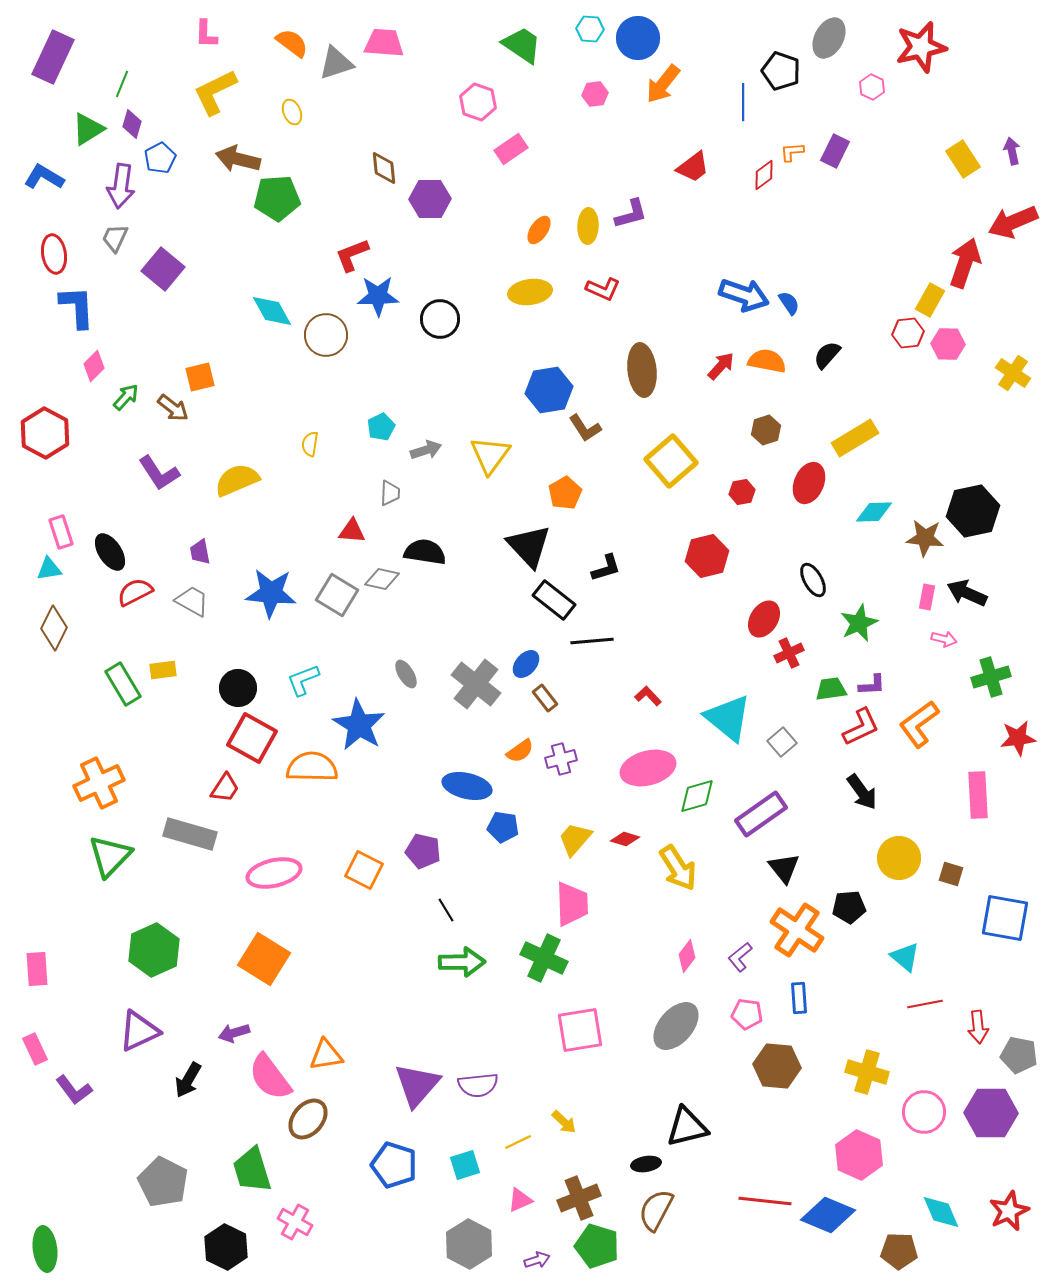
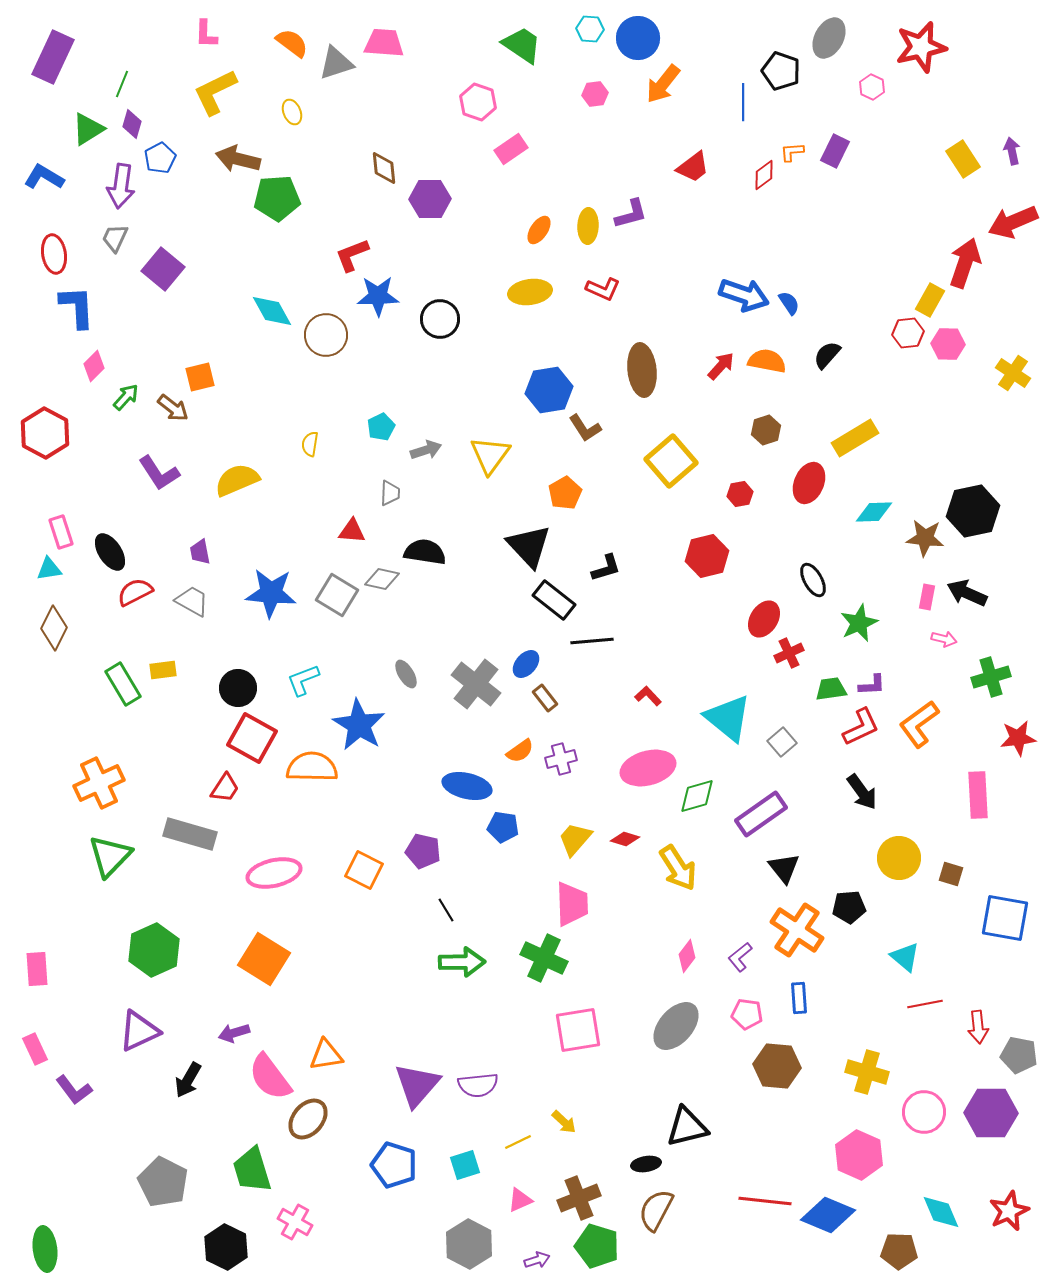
red hexagon at (742, 492): moved 2 px left, 2 px down
pink square at (580, 1030): moved 2 px left
